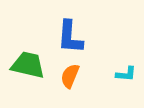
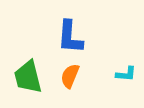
green trapezoid: moved 12 px down; rotated 117 degrees counterclockwise
